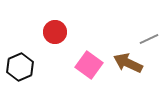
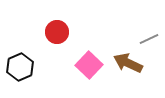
red circle: moved 2 px right
pink square: rotated 8 degrees clockwise
